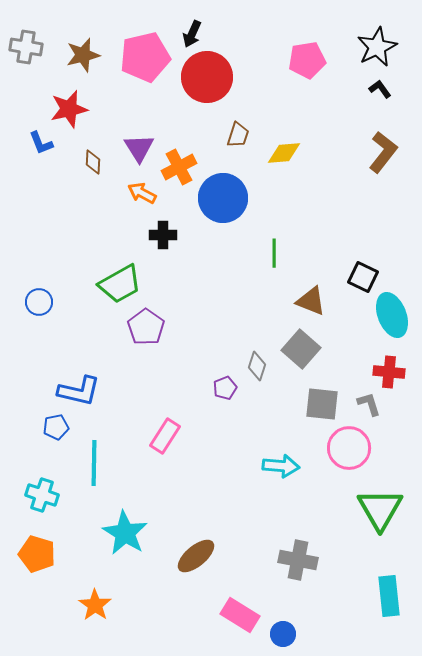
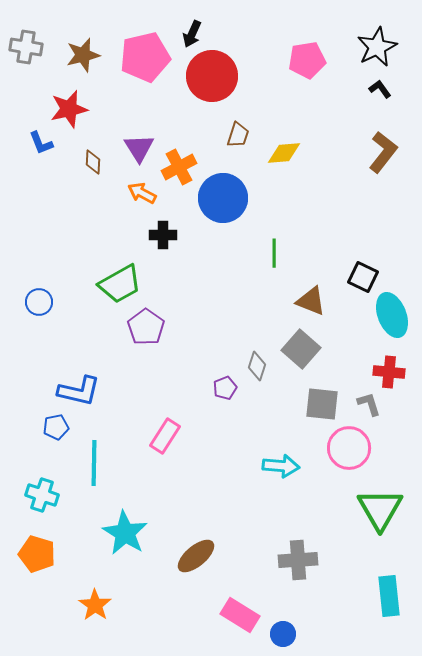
red circle at (207, 77): moved 5 px right, 1 px up
gray cross at (298, 560): rotated 15 degrees counterclockwise
